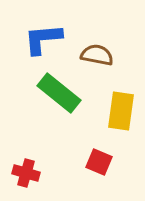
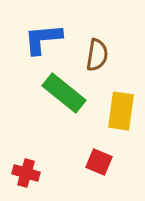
brown semicircle: rotated 88 degrees clockwise
green rectangle: moved 5 px right
